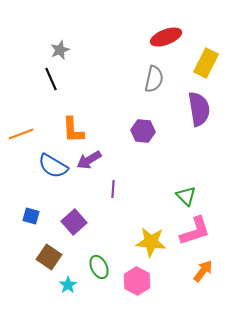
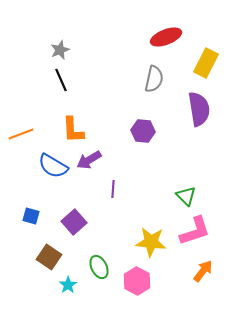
black line: moved 10 px right, 1 px down
